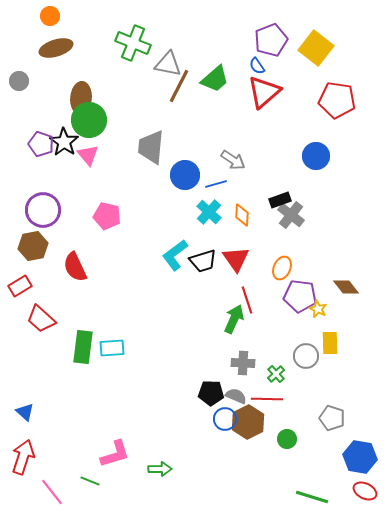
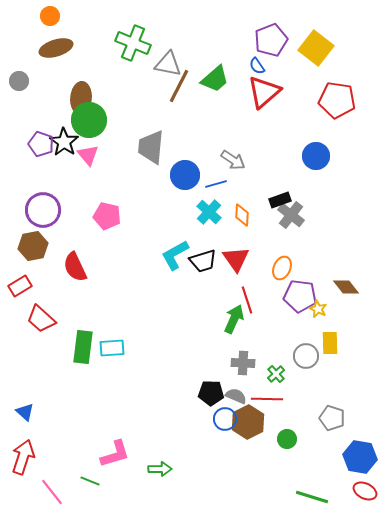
cyan L-shape at (175, 255): rotated 8 degrees clockwise
